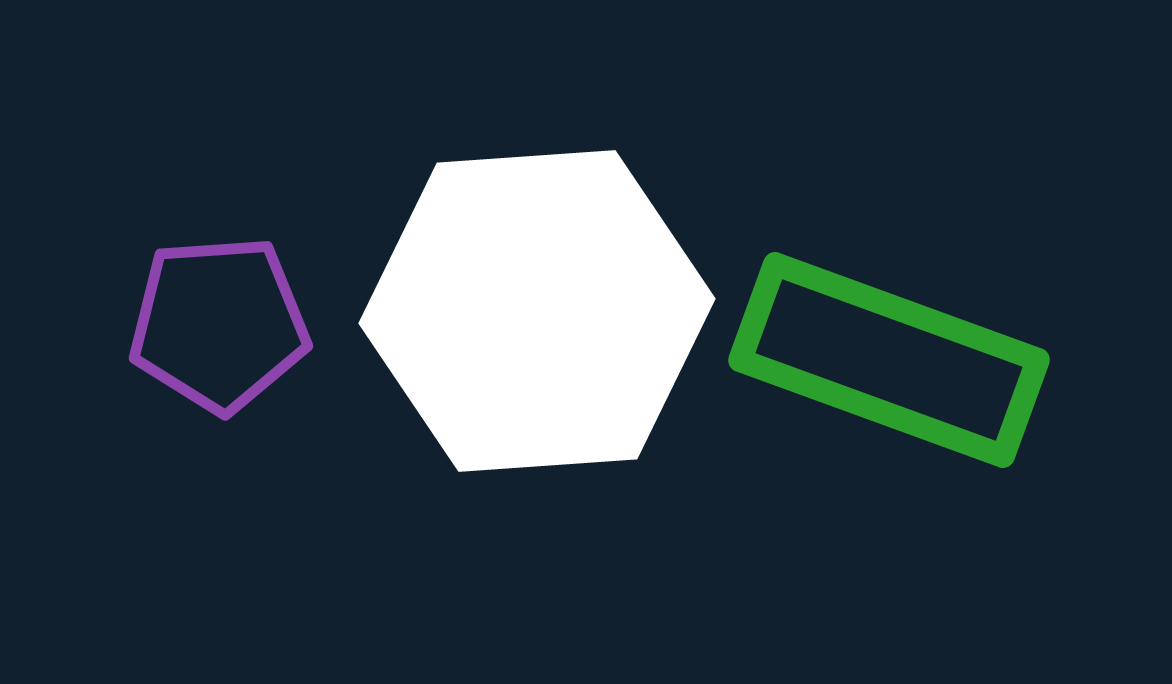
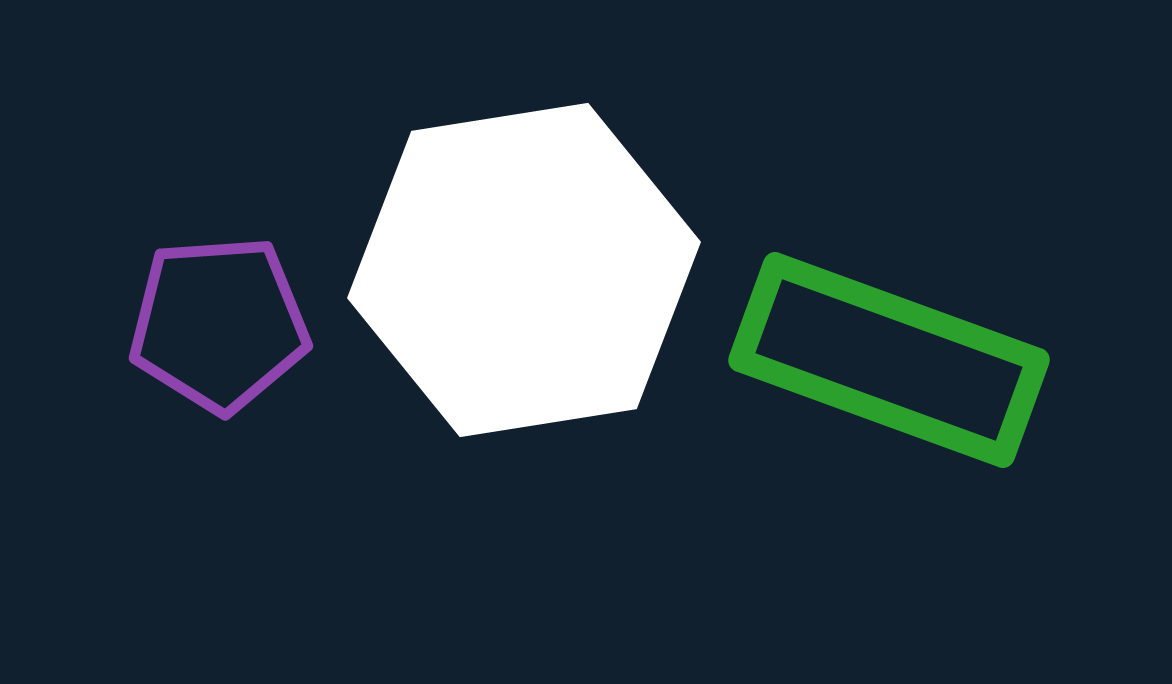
white hexagon: moved 13 px left, 41 px up; rotated 5 degrees counterclockwise
